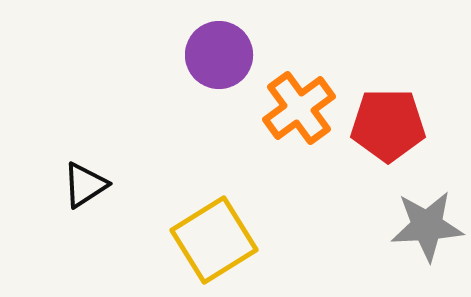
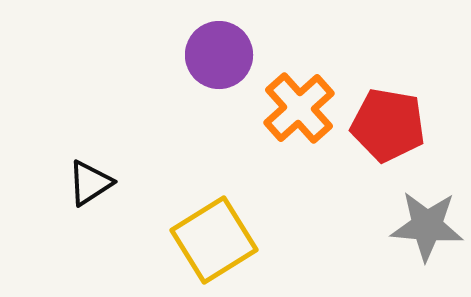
orange cross: rotated 6 degrees counterclockwise
red pentagon: rotated 10 degrees clockwise
black triangle: moved 5 px right, 2 px up
gray star: rotated 8 degrees clockwise
